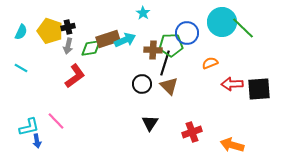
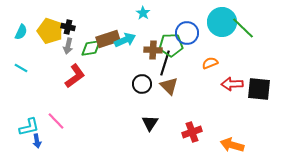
black cross: rotated 24 degrees clockwise
black square: rotated 10 degrees clockwise
